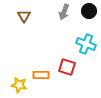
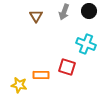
brown triangle: moved 12 px right
